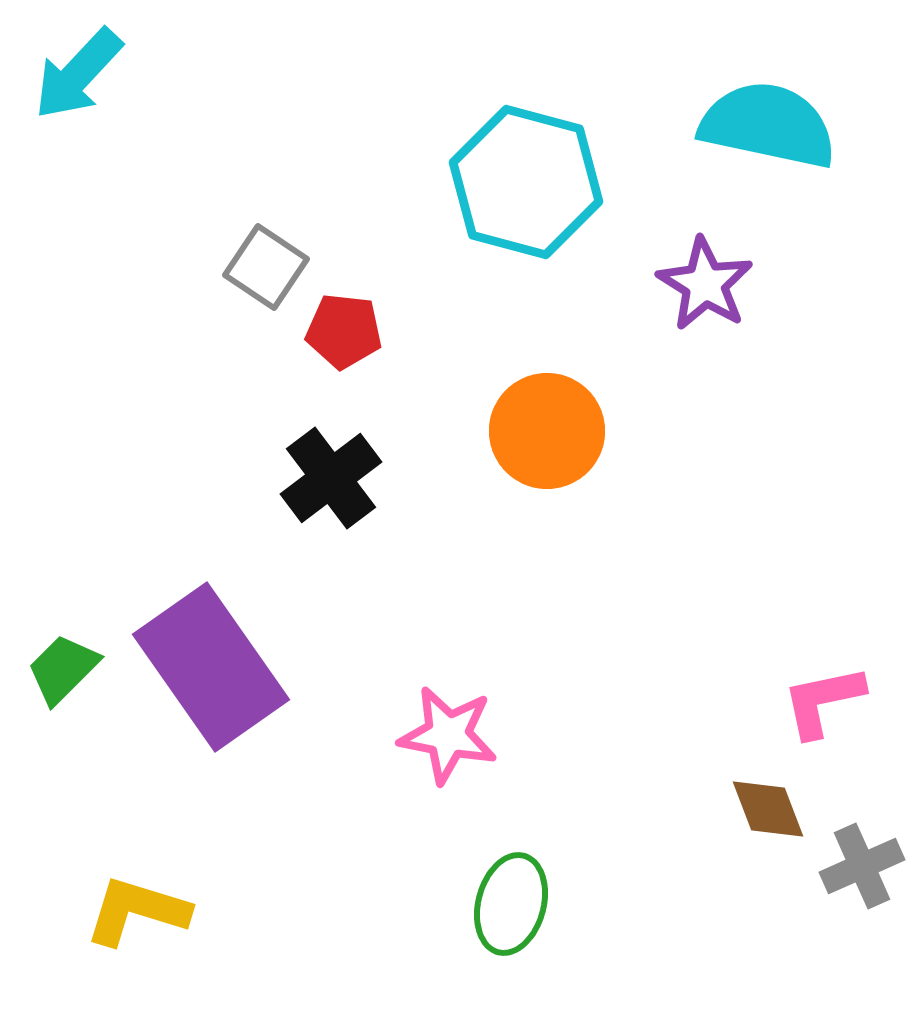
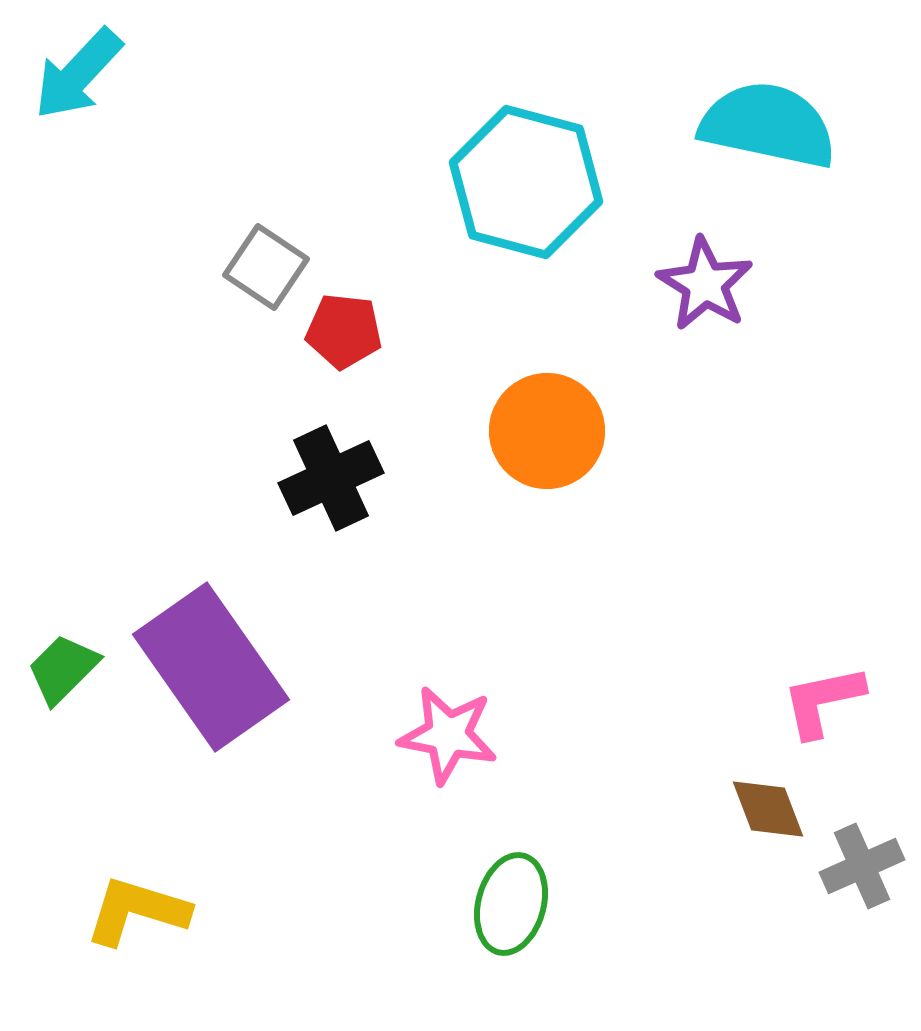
black cross: rotated 12 degrees clockwise
